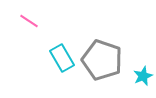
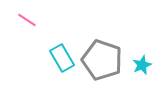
pink line: moved 2 px left, 1 px up
cyan star: moved 1 px left, 11 px up
